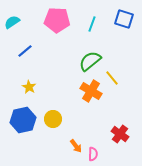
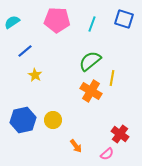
yellow line: rotated 49 degrees clockwise
yellow star: moved 6 px right, 12 px up
yellow circle: moved 1 px down
pink semicircle: moved 14 px right; rotated 48 degrees clockwise
